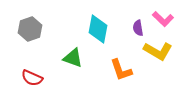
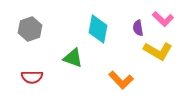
orange L-shape: moved 10 px down; rotated 25 degrees counterclockwise
red semicircle: moved 1 px up; rotated 25 degrees counterclockwise
